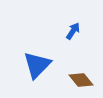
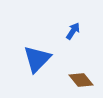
blue triangle: moved 6 px up
